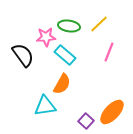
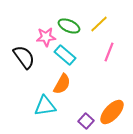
green ellipse: rotated 15 degrees clockwise
black semicircle: moved 1 px right, 2 px down
